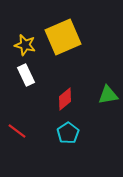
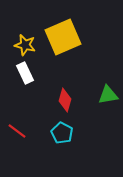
white rectangle: moved 1 px left, 2 px up
red diamond: moved 1 px down; rotated 35 degrees counterclockwise
cyan pentagon: moved 6 px left; rotated 10 degrees counterclockwise
